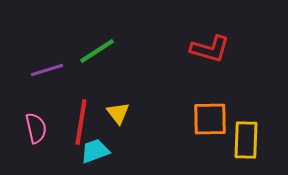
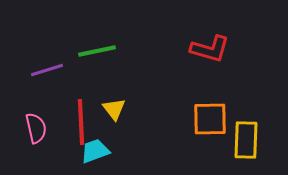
green line: rotated 21 degrees clockwise
yellow triangle: moved 4 px left, 4 px up
red line: rotated 12 degrees counterclockwise
